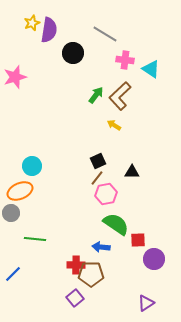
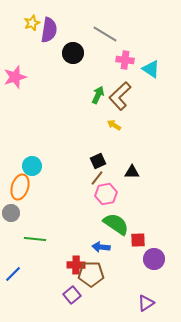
green arrow: moved 2 px right; rotated 12 degrees counterclockwise
orange ellipse: moved 4 px up; rotated 50 degrees counterclockwise
purple square: moved 3 px left, 3 px up
